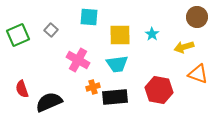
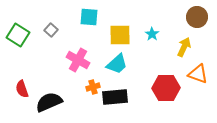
green square: rotated 35 degrees counterclockwise
yellow arrow: rotated 132 degrees clockwise
cyan trapezoid: rotated 35 degrees counterclockwise
red hexagon: moved 7 px right, 2 px up; rotated 12 degrees counterclockwise
